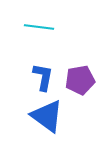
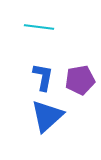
blue triangle: rotated 42 degrees clockwise
